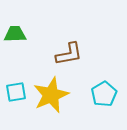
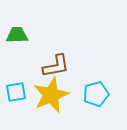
green trapezoid: moved 2 px right, 1 px down
brown L-shape: moved 13 px left, 12 px down
cyan pentagon: moved 8 px left; rotated 15 degrees clockwise
